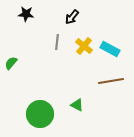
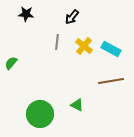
cyan rectangle: moved 1 px right
